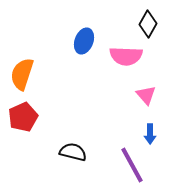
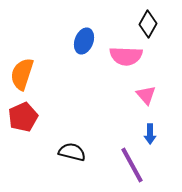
black semicircle: moved 1 px left
